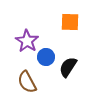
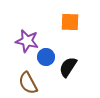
purple star: rotated 20 degrees counterclockwise
brown semicircle: moved 1 px right, 1 px down
